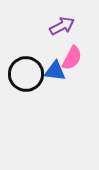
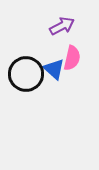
pink semicircle: rotated 15 degrees counterclockwise
blue triangle: moved 1 px left, 2 px up; rotated 35 degrees clockwise
